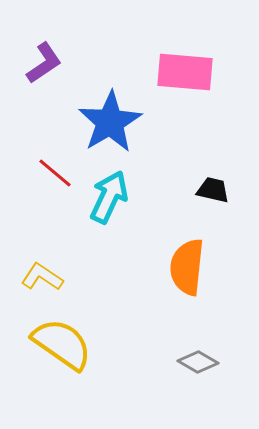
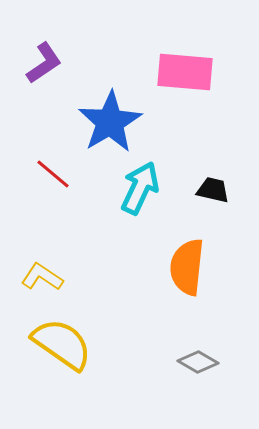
red line: moved 2 px left, 1 px down
cyan arrow: moved 31 px right, 9 px up
